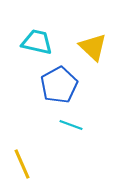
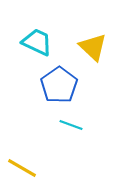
cyan trapezoid: rotated 12 degrees clockwise
blue pentagon: rotated 6 degrees counterclockwise
yellow line: moved 4 px down; rotated 36 degrees counterclockwise
